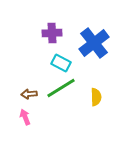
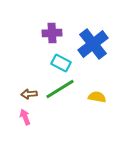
blue cross: moved 1 px left, 1 px down
green line: moved 1 px left, 1 px down
yellow semicircle: moved 1 px right; rotated 78 degrees counterclockwise
